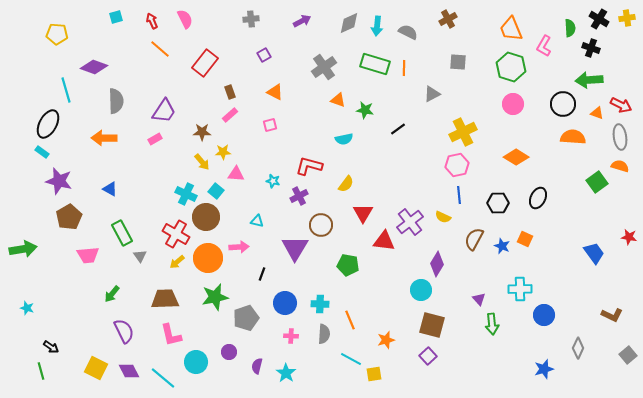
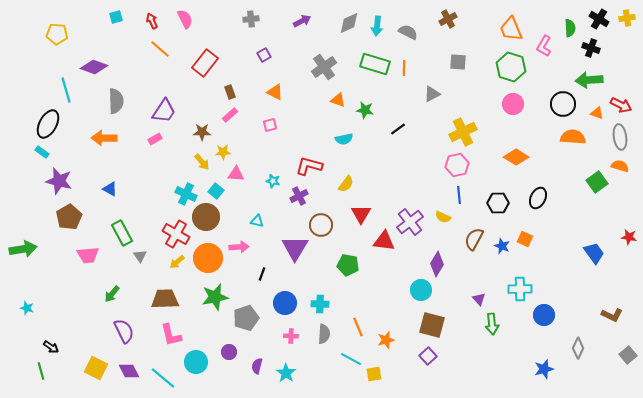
red triangle at (363, 213): moved 2 px left, 1 px down
orange line at (350, 320): moved 8 px right, 7 px down
